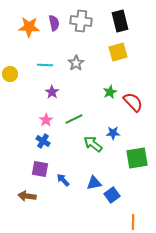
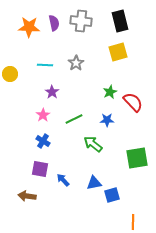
pink star: moved 3 px left, 5 px up
blue star: moved 6 px left, 13 px up
blue square: rotated 21 degrees clockwise
